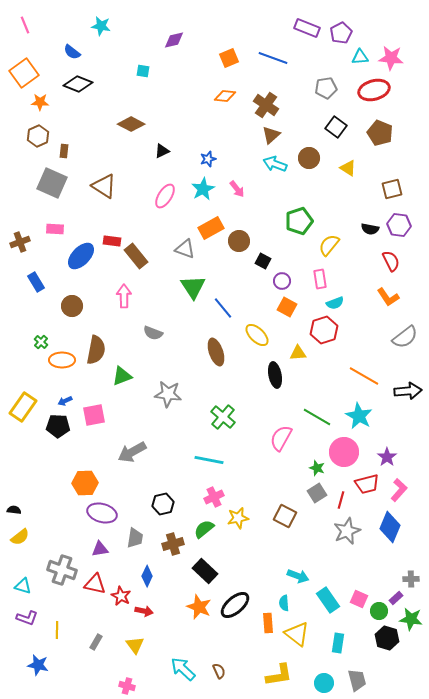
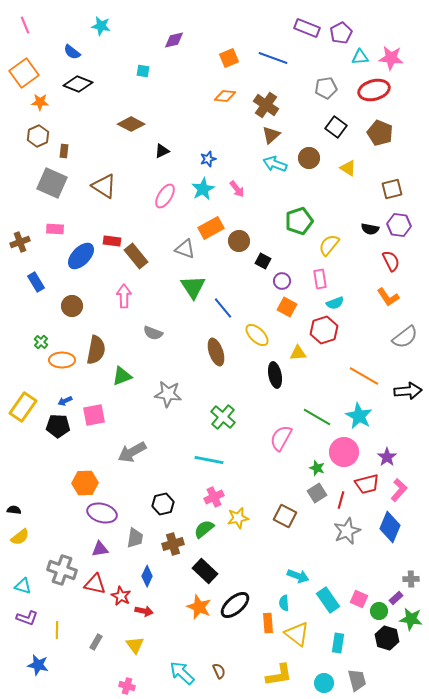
cyan arrow at (183, 669): moved 1 px left, 4 px down
